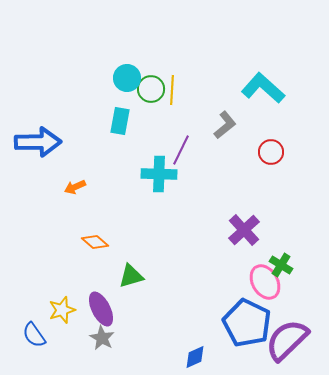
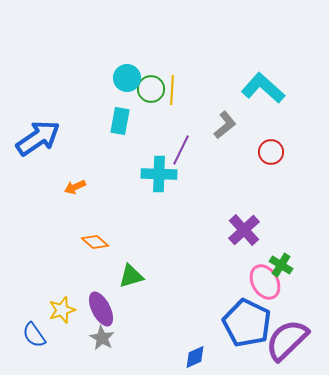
blue arrow: moved 4 px up; rotated 33 degrees counterclockwise
